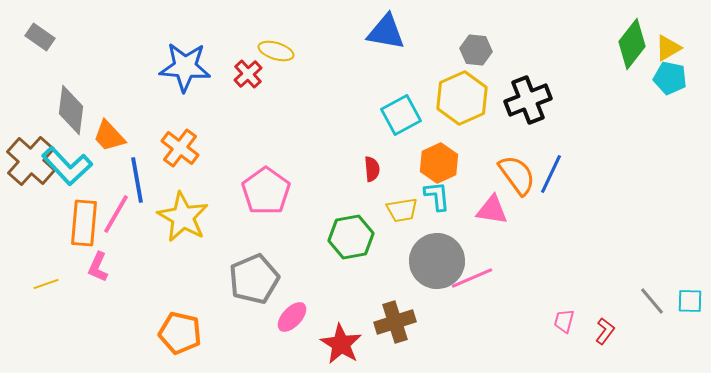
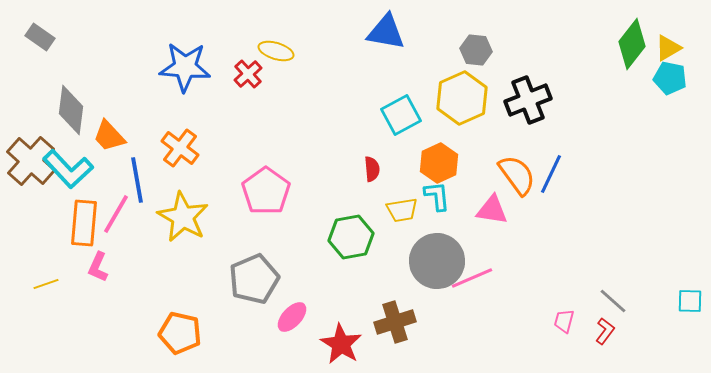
cyan L-shape at (67, 166): moved 1 px right, 3 px down
gray line at (652, 301): moved 39 px left; rotated 8 degrees counterclockwise
